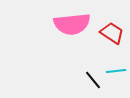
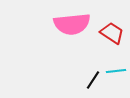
black line: rotated 72 degrees clockwise
